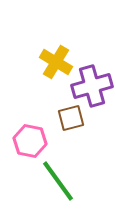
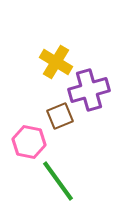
purple cross: moved 3 px left, 4 px down
brown square: moved 11 px left, 2 px up; rotated 8 degrees counterclockwise
pink hexagon: moved 1 px left, 1 px down
